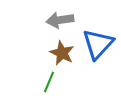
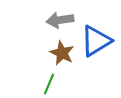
blue triangle: moved 2 px left, 3 px up; rotated 16 degrees clockwise
green line: moved 2 px down
